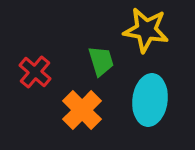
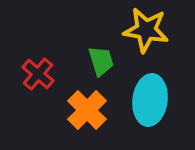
red cross: moved 3 px right, 2 px down
orange cross: moved 5 px right
